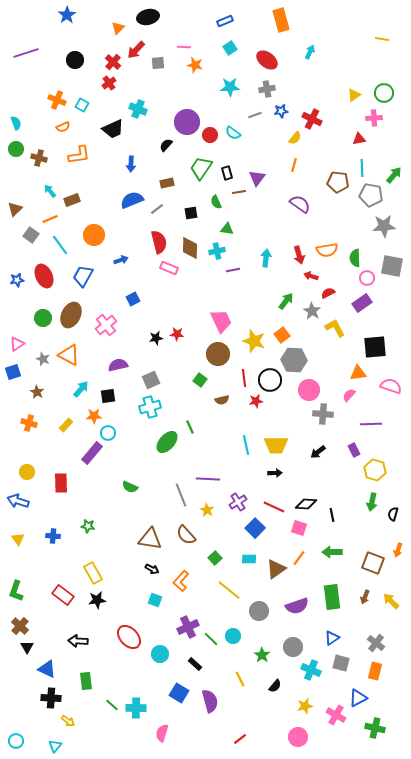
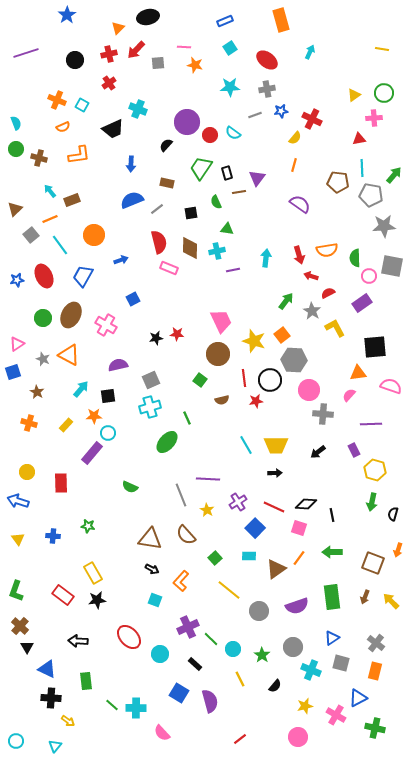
yellow line at (382, 39): moved 10 px down
red cross at (113, 62): moved 4 px left, 8 px up; rotated 35 degrees clockwise
brown rectangle at (167, 183): rotated 24 degrees clockwise
gray square at (31, 235): rotated 14 degrees clockwise
pink circle at (367, 278): moved 2 px right, 2 px up
pink cross at (106, 325): rotated 20 degrees counterclockwise
green line at (190, 427): moved 3 px left, 9 px up
cyan line at (246, 445): rotated 18 degrees counterclockwise
cyan rectangle at (249, 559): moved 3 px up
cyan circle at (233, 636): moved 13 px down
pink semicircle at (162, 733): rotated 60 degrees counterclockwise
